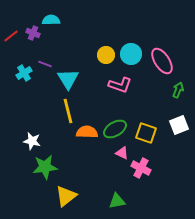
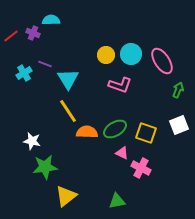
yellow line: rotated 20 degrees counterclockwise
